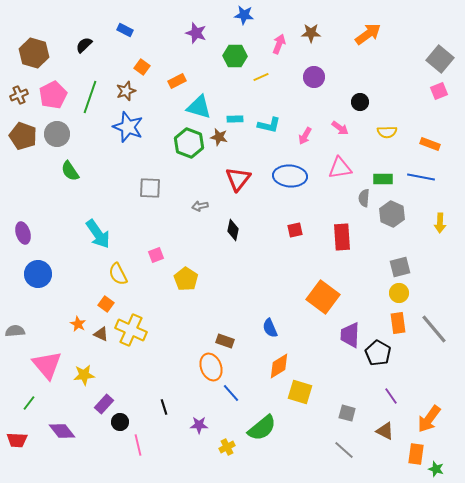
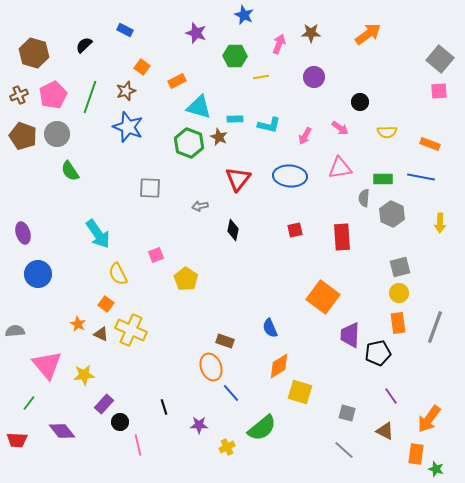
blue star at (244, 15): rotated 18 degrees clockwise
yellow line at (261, 77): rotated 14 degrees clockwise
pink square at (439, 91): rotated 18 degrees clockwise
brown star at (219, 137): rotated 12 degrees clockwise
gray line at (434, 329): moved 1 px right, 2 px up; rotated 60 degrees clockwise
black pentagon at (378, 353): rotated 30 degrees clockwise
